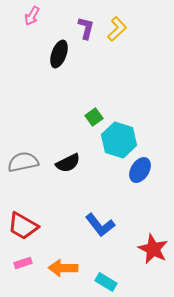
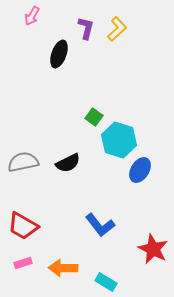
green square: rotated 18 degrees counterclockwise
